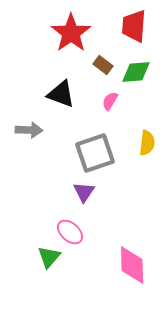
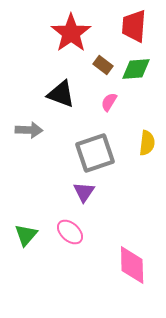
green diamond: moved 3 px up
pink semicircle: moved 1 px left, 1 px down
green triangle: moved 23 px left, 22 px up
